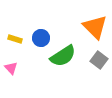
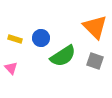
gray square: moved 4 px left, 1 px down; rotated 18 degrees counterclockwise
